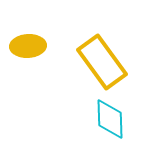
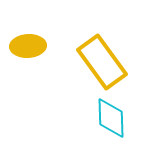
cyan diamond: moved 1 px right, 1 px up
